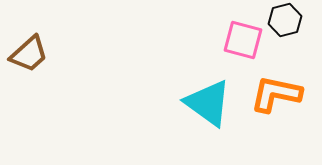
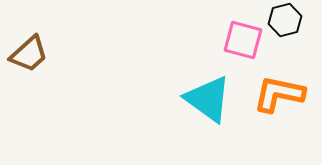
orange L-shape: moved 3 px right
cyan triangle: moved 4 px up
